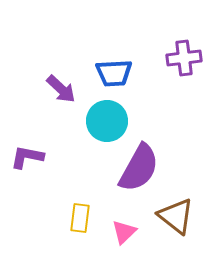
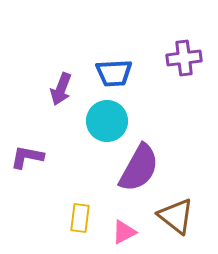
purple arrow: rotated 68 degrees clockwise
pink triangle: rotated 16 degrees clockwise
